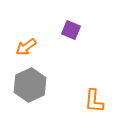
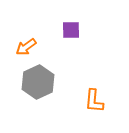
purple square: rotated 24 degrees counterclockwise
gray hexagon: moved 8 px right, 3 px up
